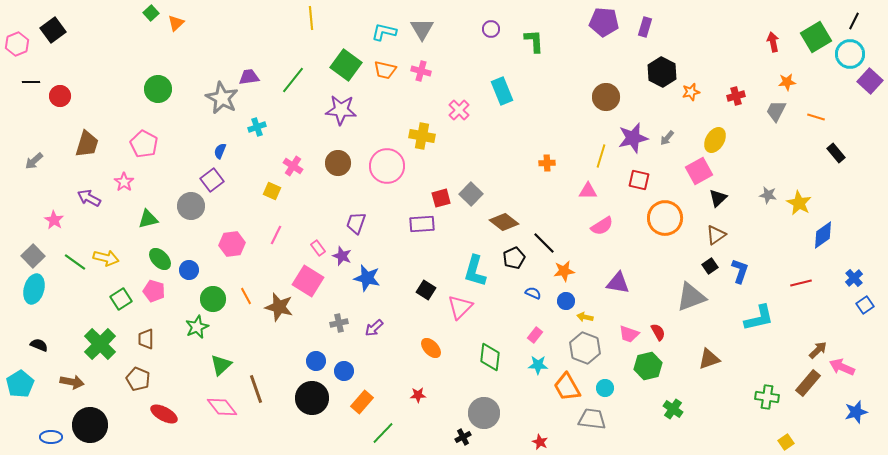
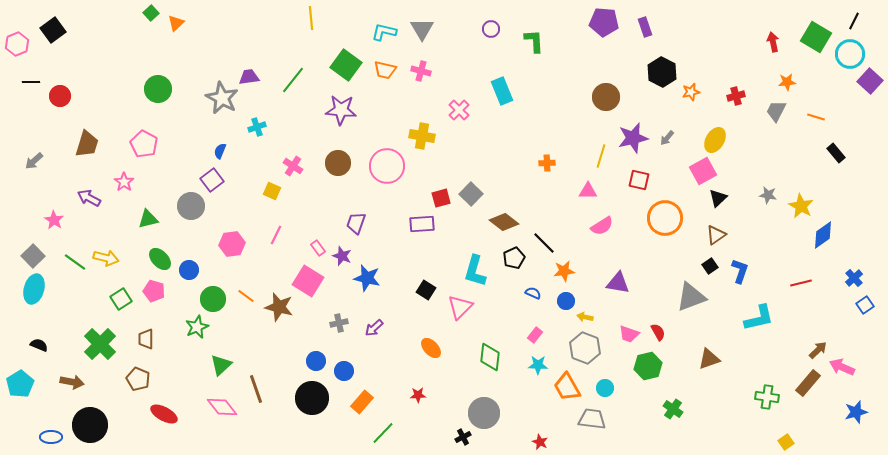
purple rectangle at (645, 27): rotated 36 degrees counterclockwise
green square at (816, 37): rotated 28 degrees counterclockwise
pink square at (699, 171): moved 4 px right
yellow star at (799, 203): moved 2 px right, 3 px down
orange line at (246, 296): rotated 24 degrees counterclockwise
